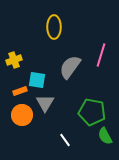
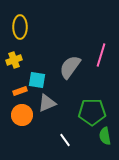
yellow ellipse: moved 34 px left
gray triangle: moved 2 px right; rotated 36 degrees clockwise
green pentagon: rotated 12 degrees counterclockwise
green semicircle: rotated 18 degrees clockwise
